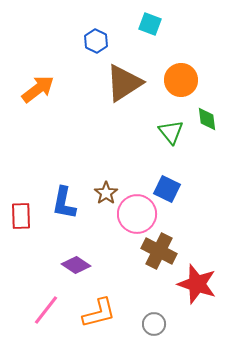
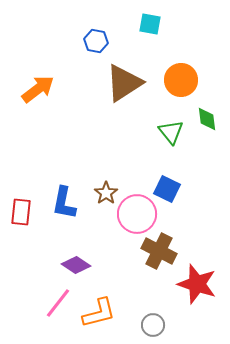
cyan square: rotated 10 degrees counterclockwise
blue hexagon: rotated 15 degrees counterclockwise
red rectangle: moved 4 px up; rotated 8 degrees clockwise
pink line: moved 12 px right, 7 px up
gray circle: moved 1 px left, 1 px down
